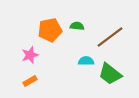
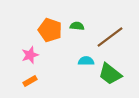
orange pentagon: rotated 30 degrees clockwise
